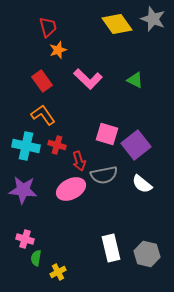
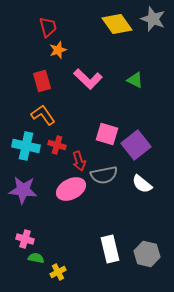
red rectangle: rotated 20 degrees clockwise
white rectangle: moved 1 px left, 1 px down
green semicircle: rotated 91 degrees clockwise
